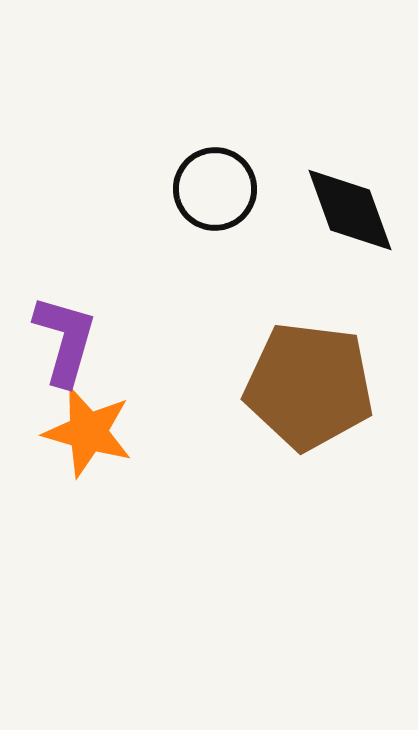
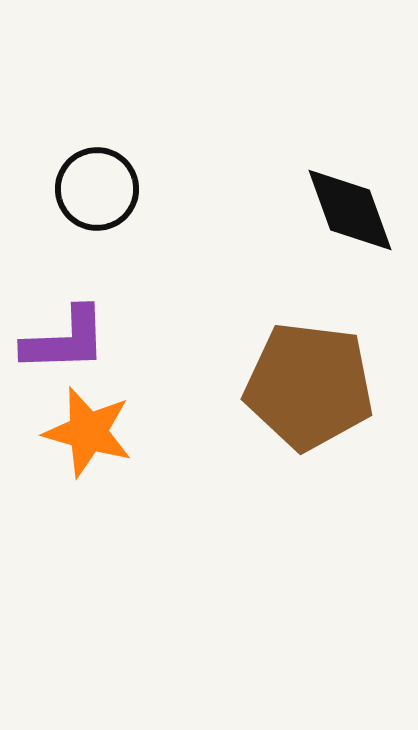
black circle: moved 118 px left
purple L-shape: rotated 72 degrees clockwise
